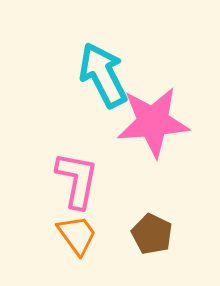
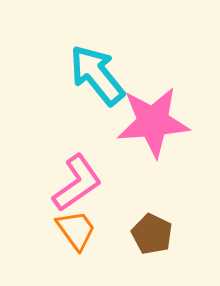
cyan arrow: moved 6 px left; rotated 12 degrees counterclockwise
pink L-shape: moved 3 px down; rotated 44 degrees clockwise
orange trapezoid: moved 1 px left, 5 px up
